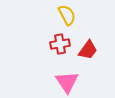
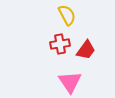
red trapezoid: moved 2 px left
pink triangle: moved 3 px right
